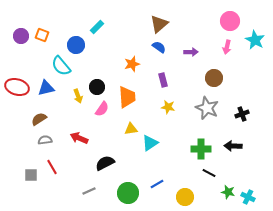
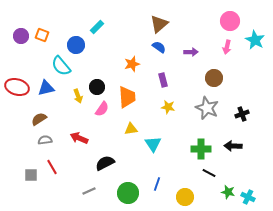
cyan triangle: moved 3 px right, 1 px down; rotated 30 degrees counterclockwise
blue line: rotated 40 degrees counterclockwise
